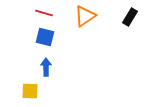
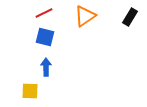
red line: rotated 42 degrees counterclockwise
